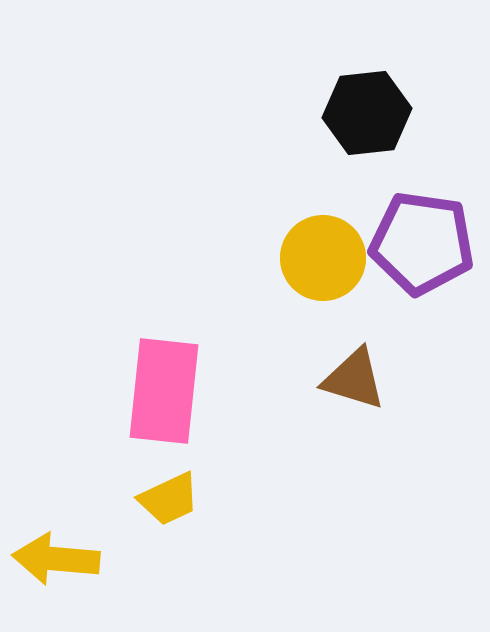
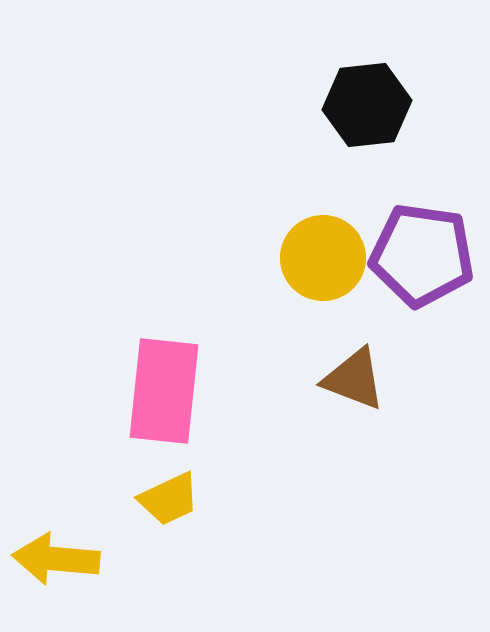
black hexagon: moved 8 px up
purple pentagon: moved 12 px down
brown triangle: rotated 4 degrees clockwise
